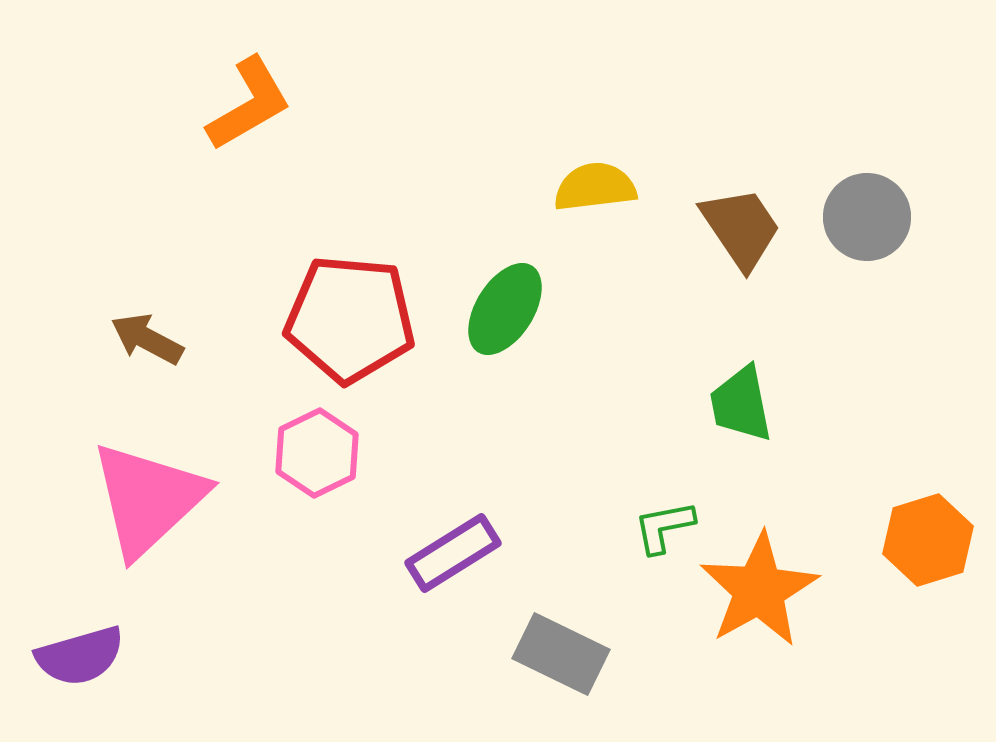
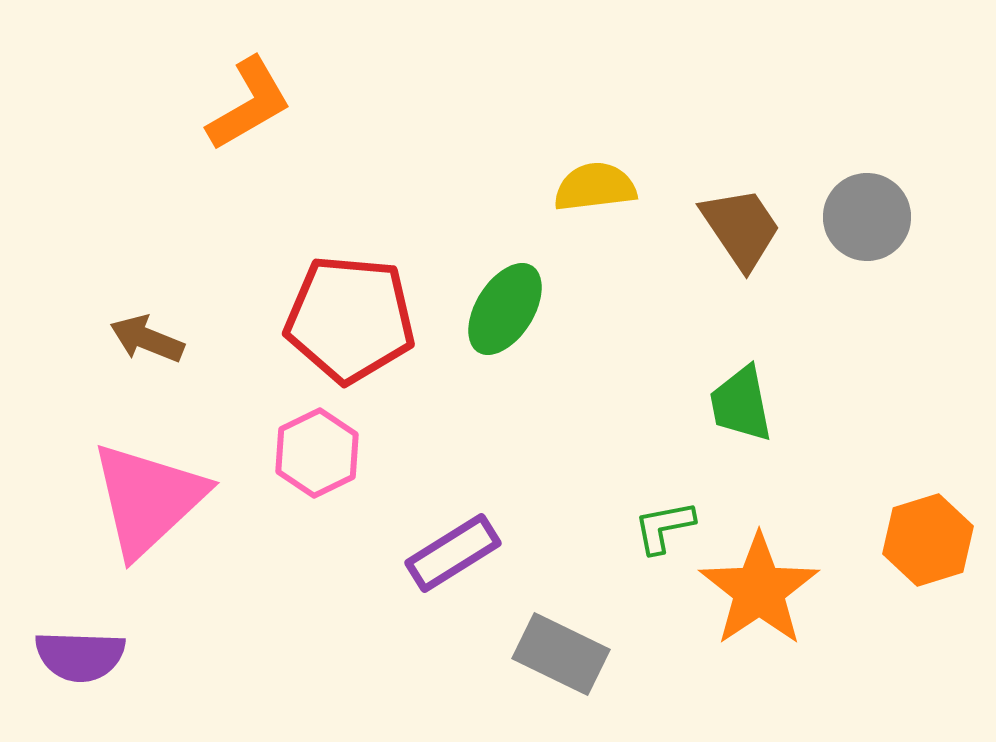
brown arrow: rotated 6 degrees counterclockwise
orange star: rotated 5 degrees counterclockwise
purple semicircle: rotated 18 degrees clockwise
